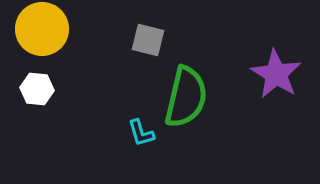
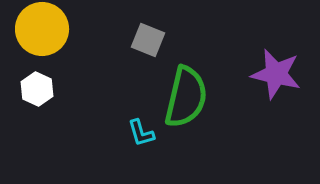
gray square: rotated 8 degrees clockwise
purple star: rotated 18 degrees counterclockwise
white hexagon: rotated 20 degrees clockwise
